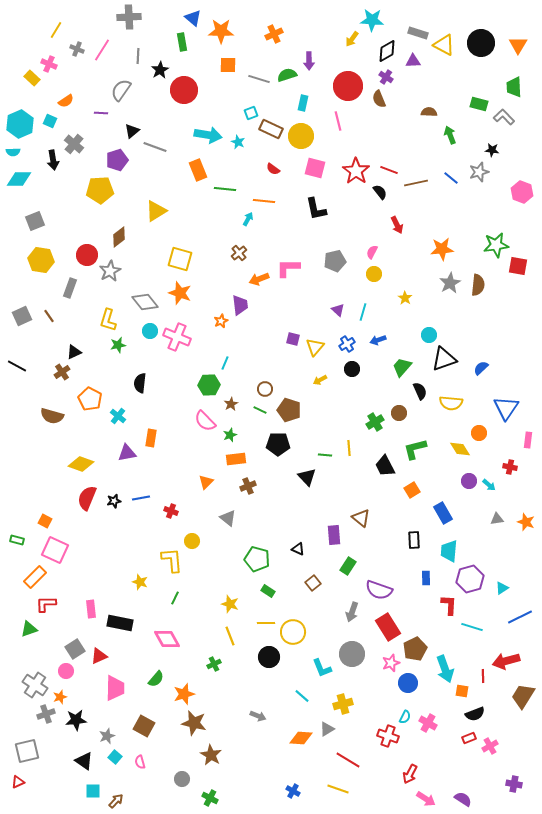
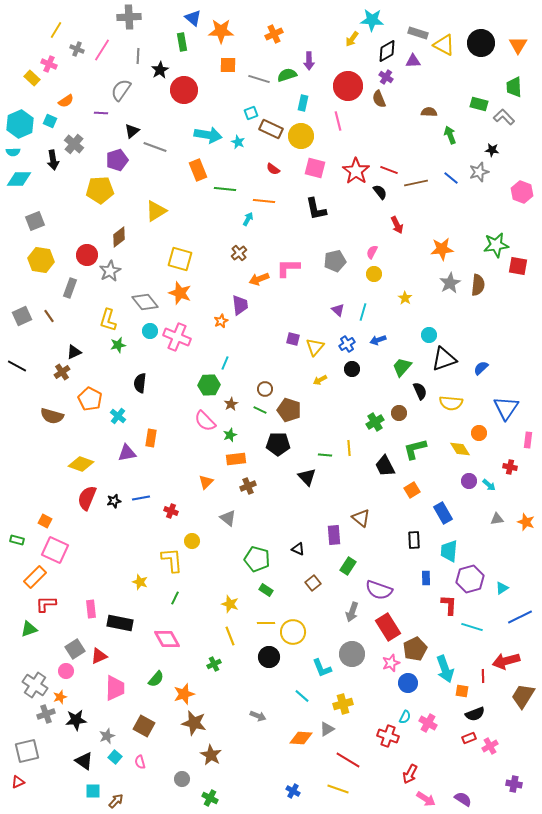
green rectangle at (268, 591): moved 2 px left, 1 px up
